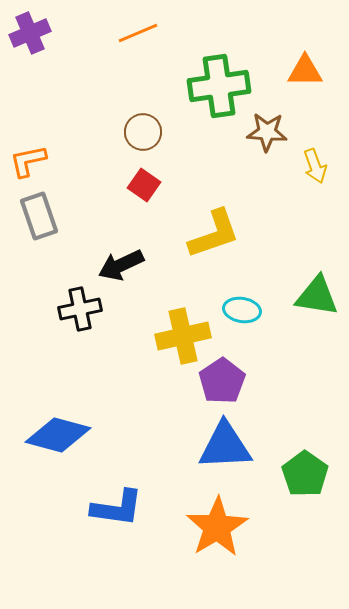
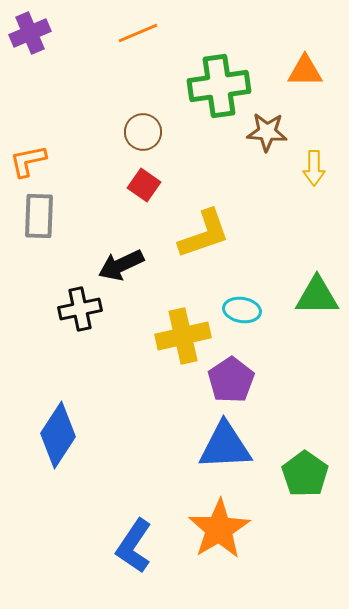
yellow arrow: moved 1 px left, 2 px down; rotated 20 degrees clockwise
gray rectangle: rotated 21 degrees clockwise
yellow L-shape: moved 10 px left
green triangle: rotated 9 degrees counterclockwise
purple pentagon: moved 9 px right, 1 px up
blue diamond: rotated 72 degrees counterclockwise
blue L-shape: moved 17 px right, 38 px down; rotated 116 degrees clockwise
orange star: moved 2 px right, 2 px down
